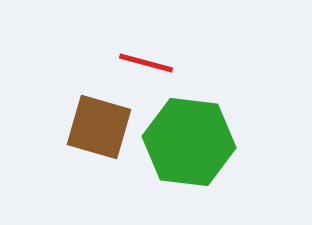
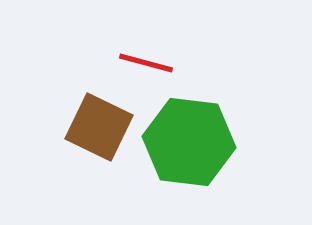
brown square: rotated 10 degrees clockwise
